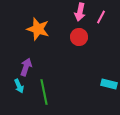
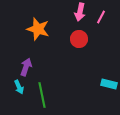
red circle: moved 2 px down
cyan arrow: moved 1 px down
green line: moved 2 px left, 3 px down
